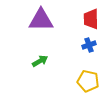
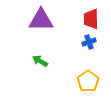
blue cross: moved 3 px up
green arrow: rotated 119 degrees counterclockwise
yellow pentagon: rotated 25 degrees clockwise
